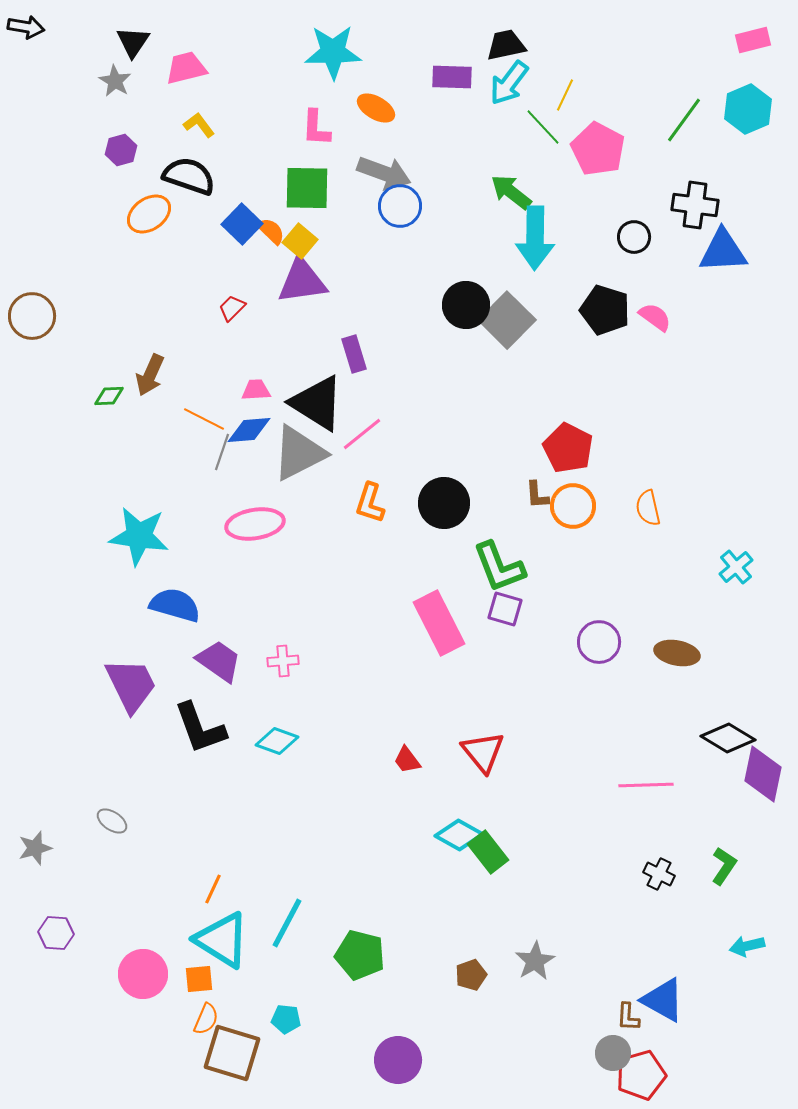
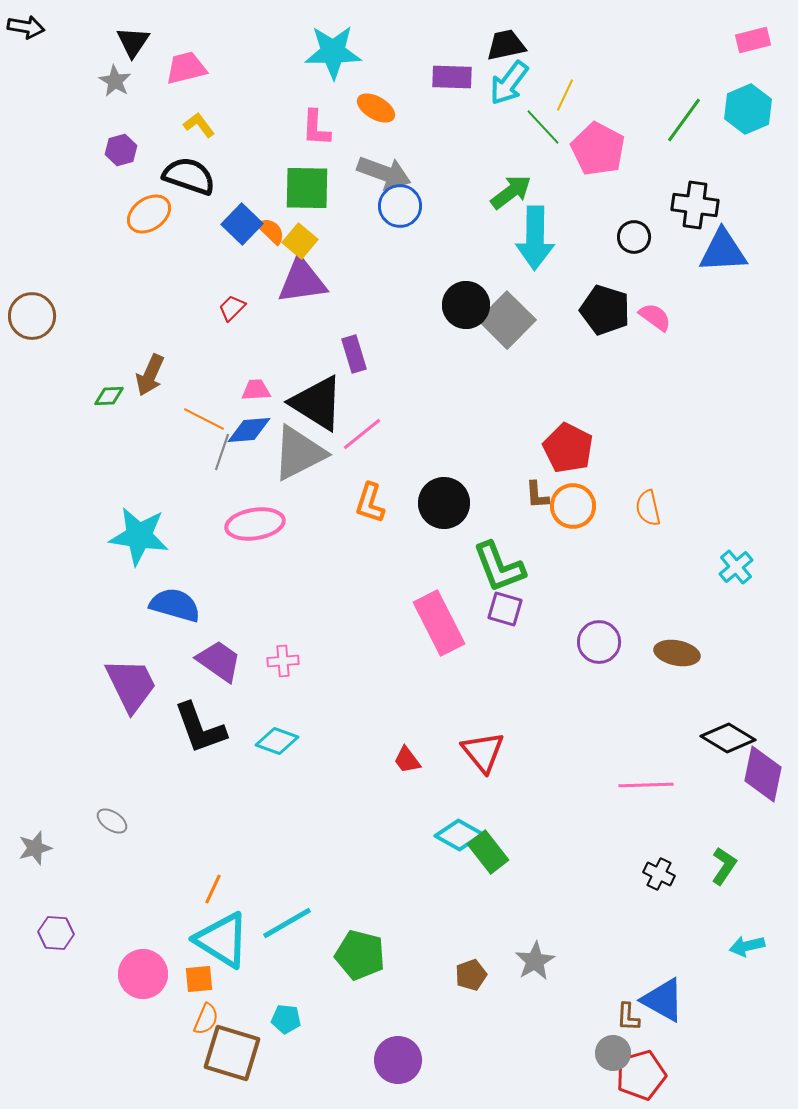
green arrow at (511, 192): rotated 105 degrees clockwise
cyan line at (287, 923): rotated 32 degrees clockwise
